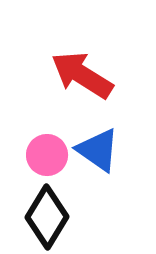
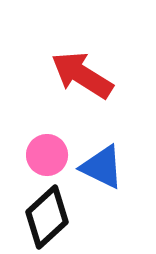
blue triangle: moved 4 px right, 17 px down; rotated 9 degrees counterclockwise
black diamond: rotated 16 degrees clockwise
